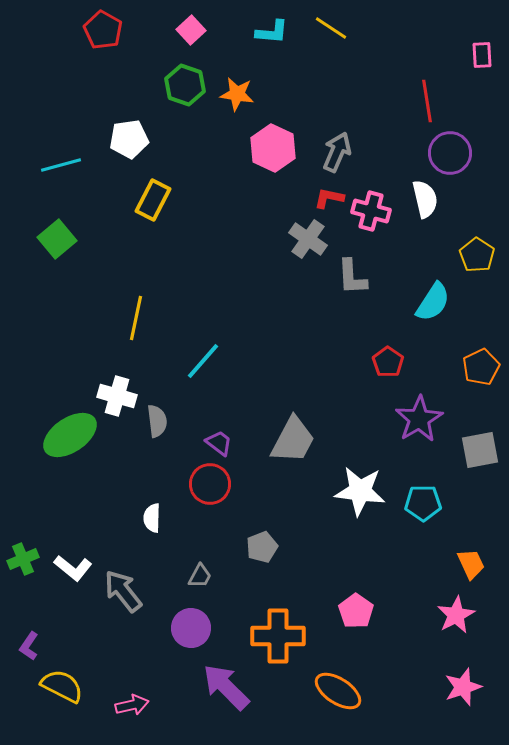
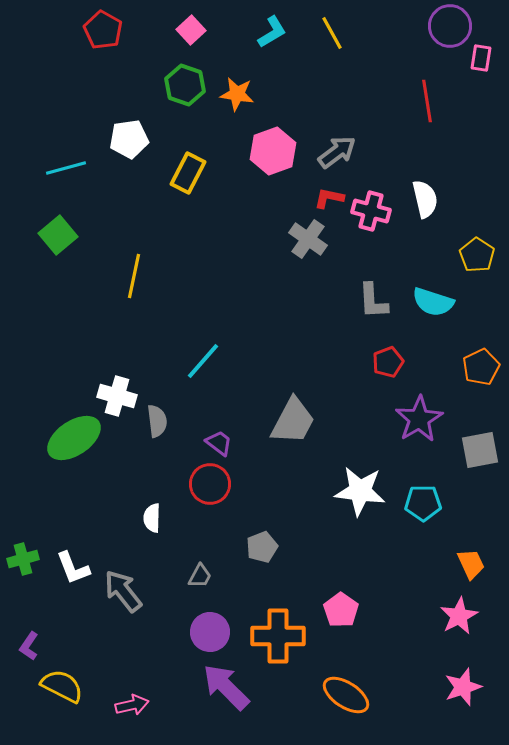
yellow line at (331, 28): moved 1 px right, 5 px down; rotated 28 degrees clockwise
cyan L-shape at (272, 32): rotated 36 degrees counterclockwise
pink rectangle at (482, 55): moved 1 px left, 3 px down; rotated 12 degrees clockwise
pink hexagon at (273, 148): moved 3 px down; rotated 15 degrees clockwise
gray arrow at (337, 152): rotated 30 degrees clockwise
purple circle at (450, 153): moved 127 px up
cyan line at (61, 165): moved 5 px right, 3 px down
yellow rectangle at (153, 200): moved 35 px right, 27 px up
green square at (57, 239): moved 1 px right, 4 px up
gray L-shape at (352, 277): moved 21 px right, 24 px down
cyan semicircle at (433, 302): rotated 75 degrees clockwise
yellow line at (136, 318): moved 2 px left, 42 px up
red pentagon at (388, 362): rotated 16 degrees clockwise
green ellipse at (70, 435): moved 4 px right, 3 px down
gray trapezoid at (293, 440): moved 19 px up
green cross at (23, 559): rotated 8 degrees clockwise
white L-shape at (73, 568): rotated 30 degrees clockwise
pink pentagon at (356, 611): moved 15 px left, 1 px up
pink star at (456, 615): moved 3 px right, 1 px down
purple circle at (191, 628): moved 19 px right, 4 px down
orange ellipse at (338, 691): moved 8 px right, 4 px down
